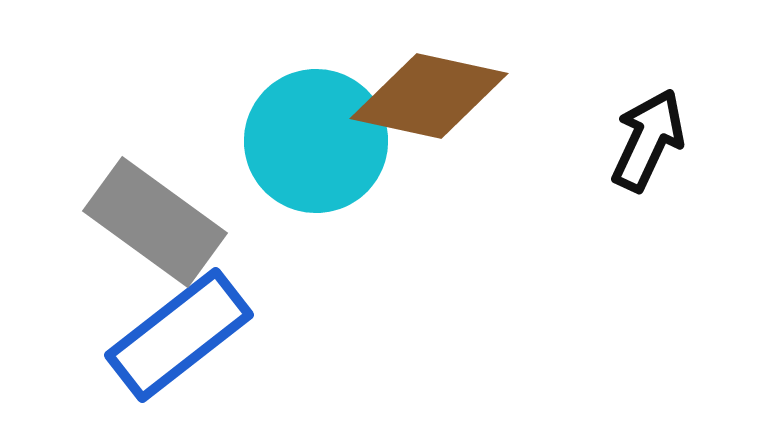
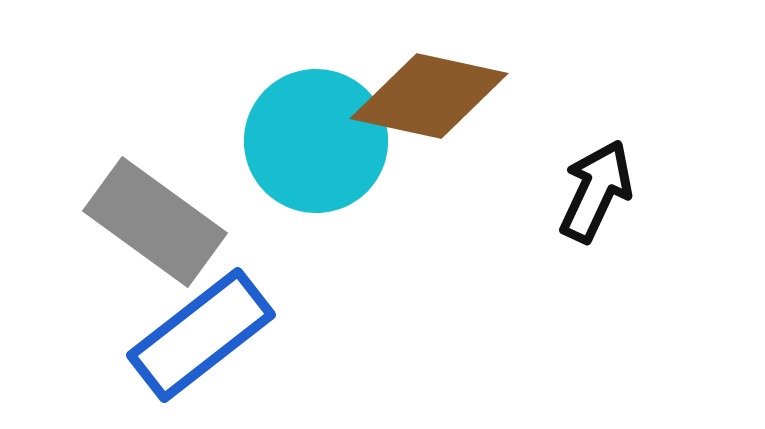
black arrow: moved 52 px left, 51 px down
blue rectangle: moved 22 px right
